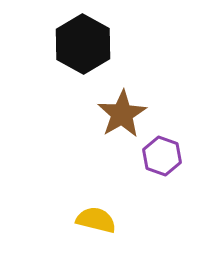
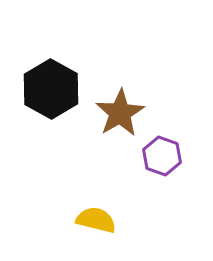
black hexagon: moved 32 px left, 45 px down
brown star: moved 2 px left, 1 px up
